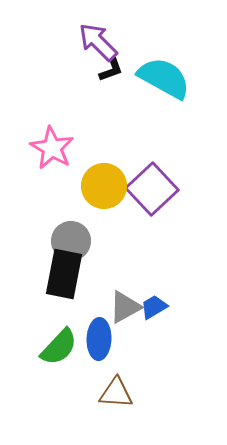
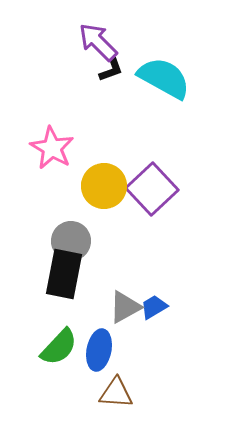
blue ellipse: moved 11 px down; rotated 9 degrees clockwise
